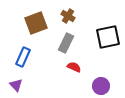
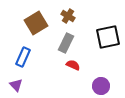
brown square: rotated 10 degrees counterclockwise
red semicircle: moved 1 px left, 2 px up
